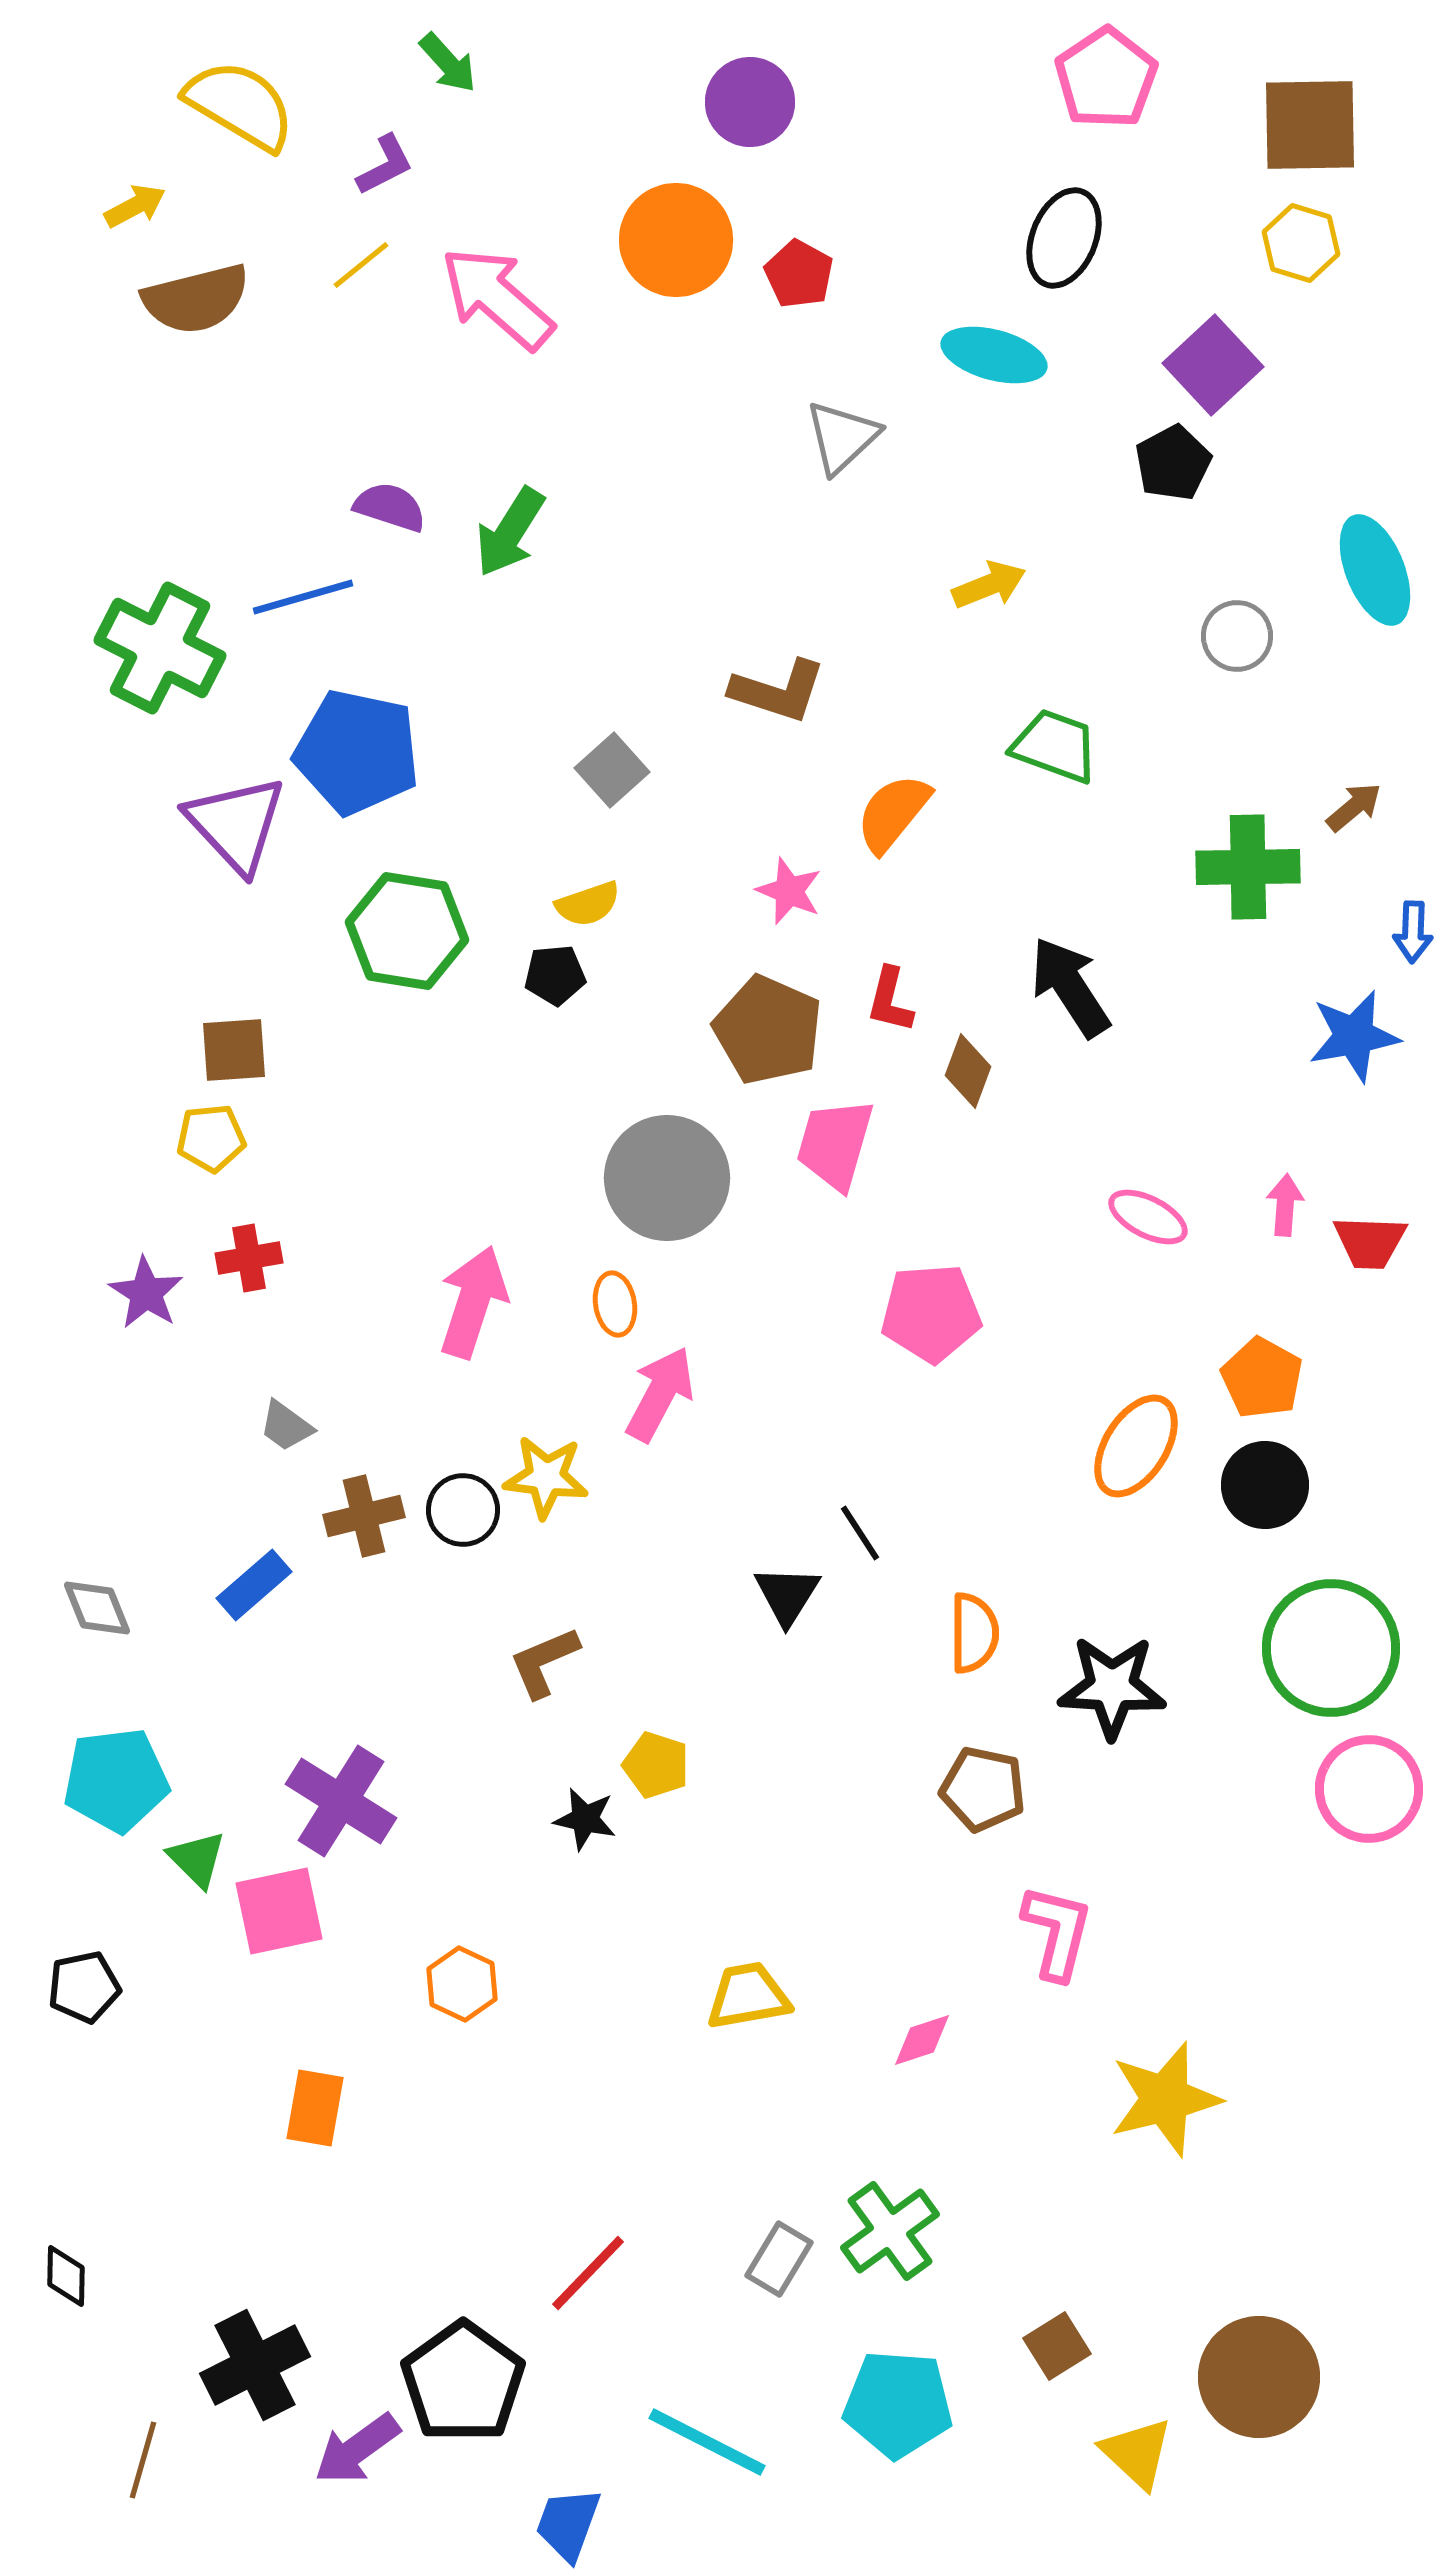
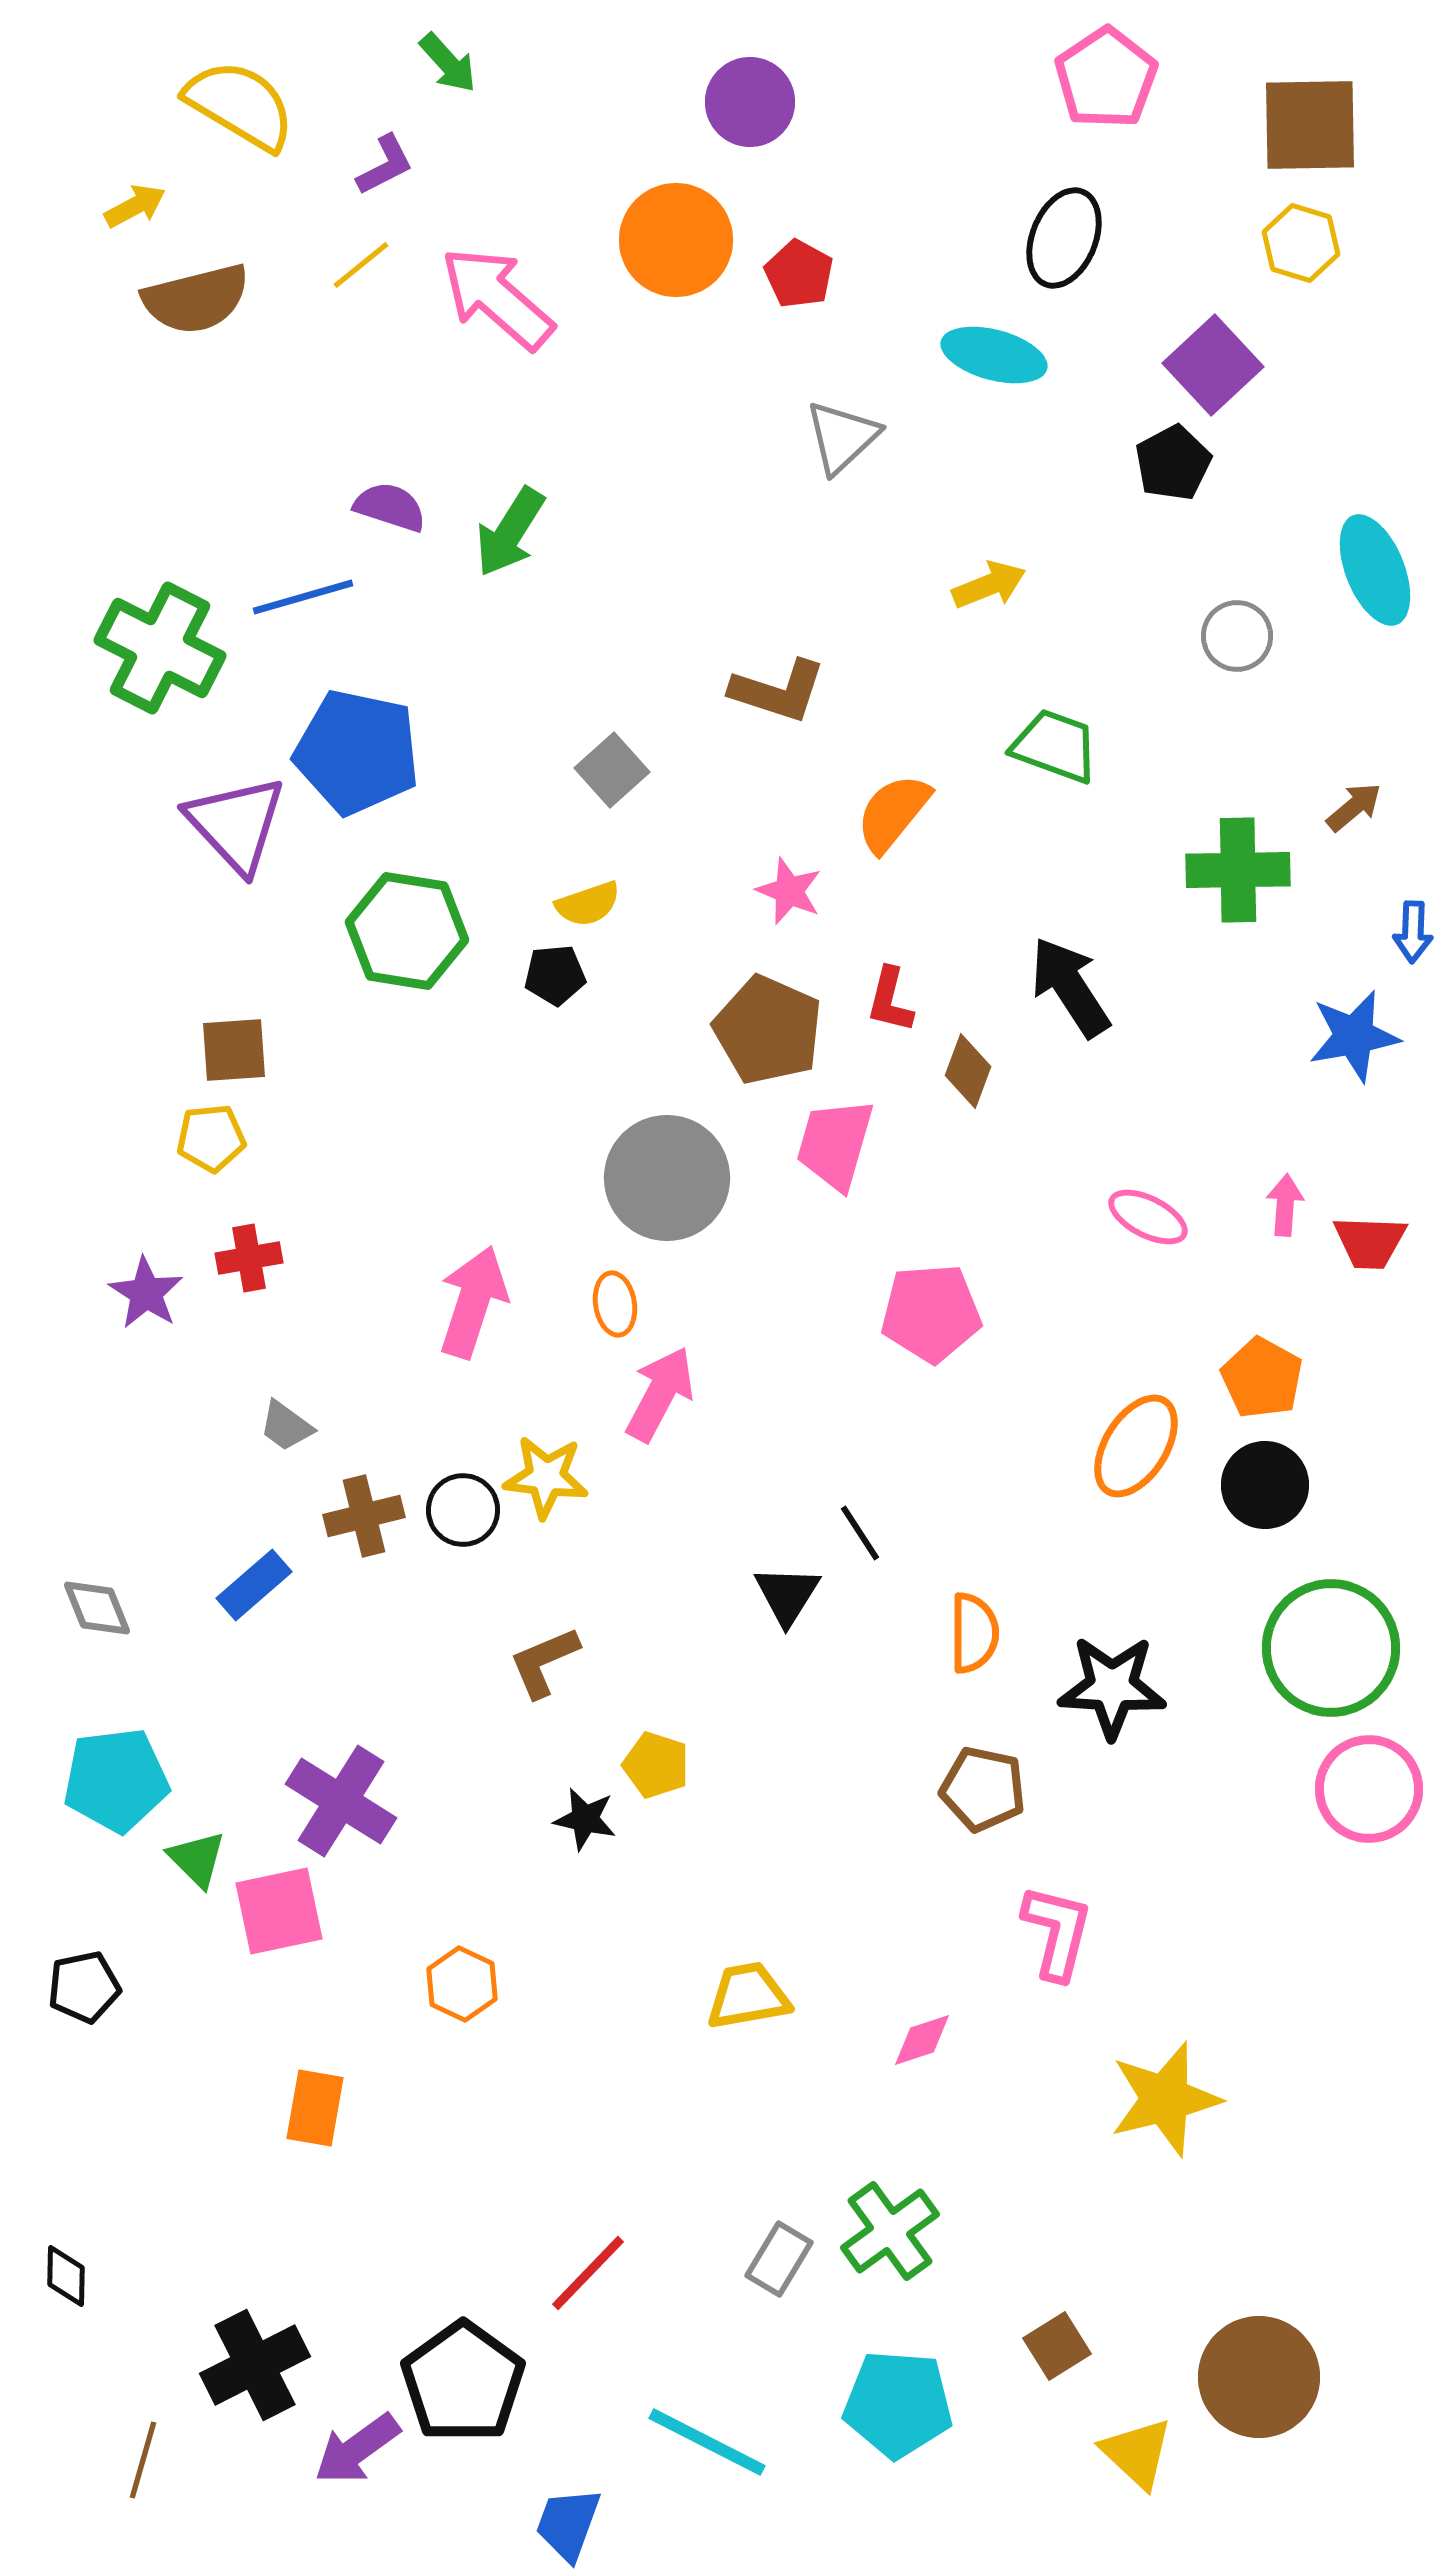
green cross at (1248, 867): moved 10 px left, 3 px down
